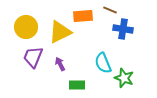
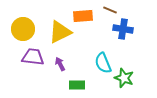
yellow circle: moved 3 px left, 2 px down
purple trapezoid: rotated 75 degrees clockwise
